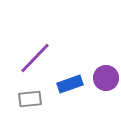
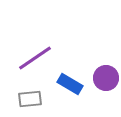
purple line: rotated 12 degrees clockwise
blue rectangle: rotated 50 degrees clockwise
